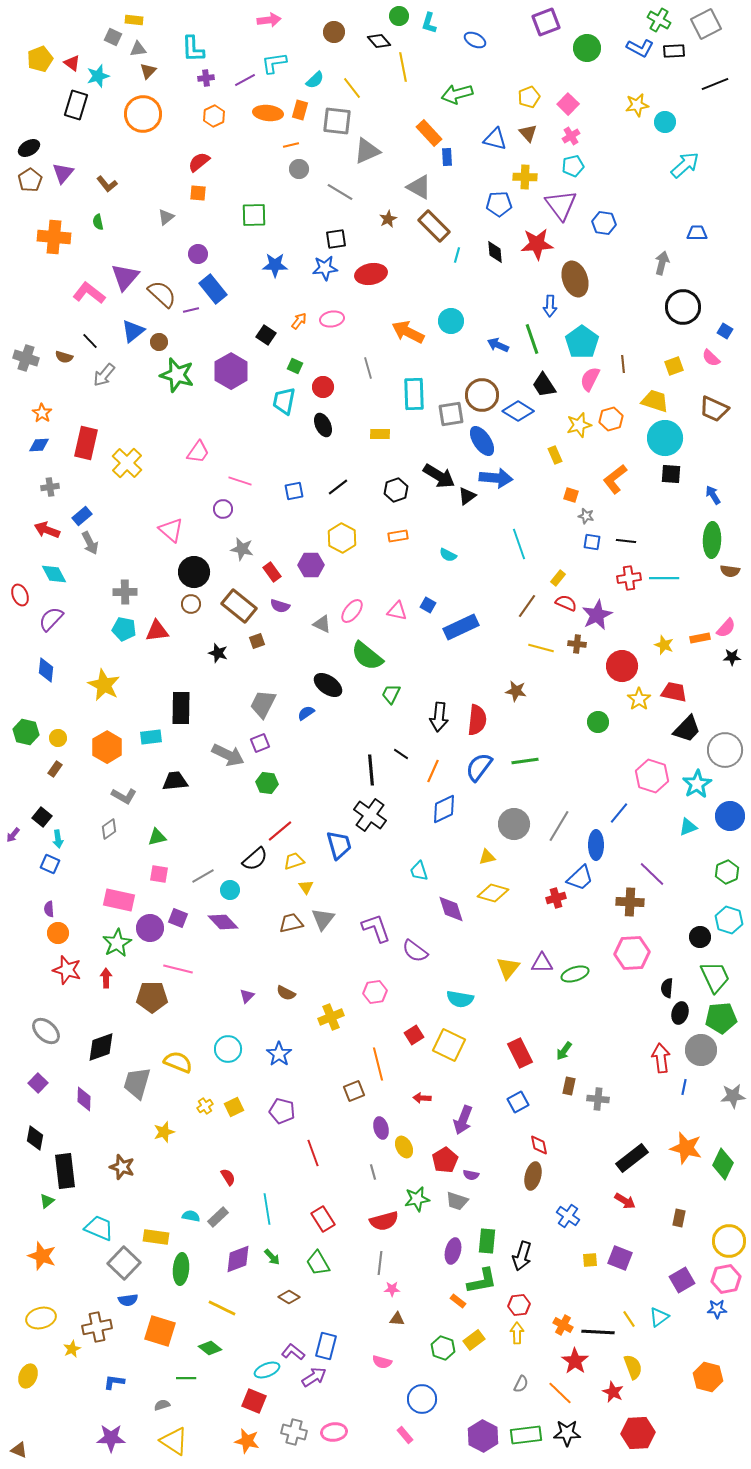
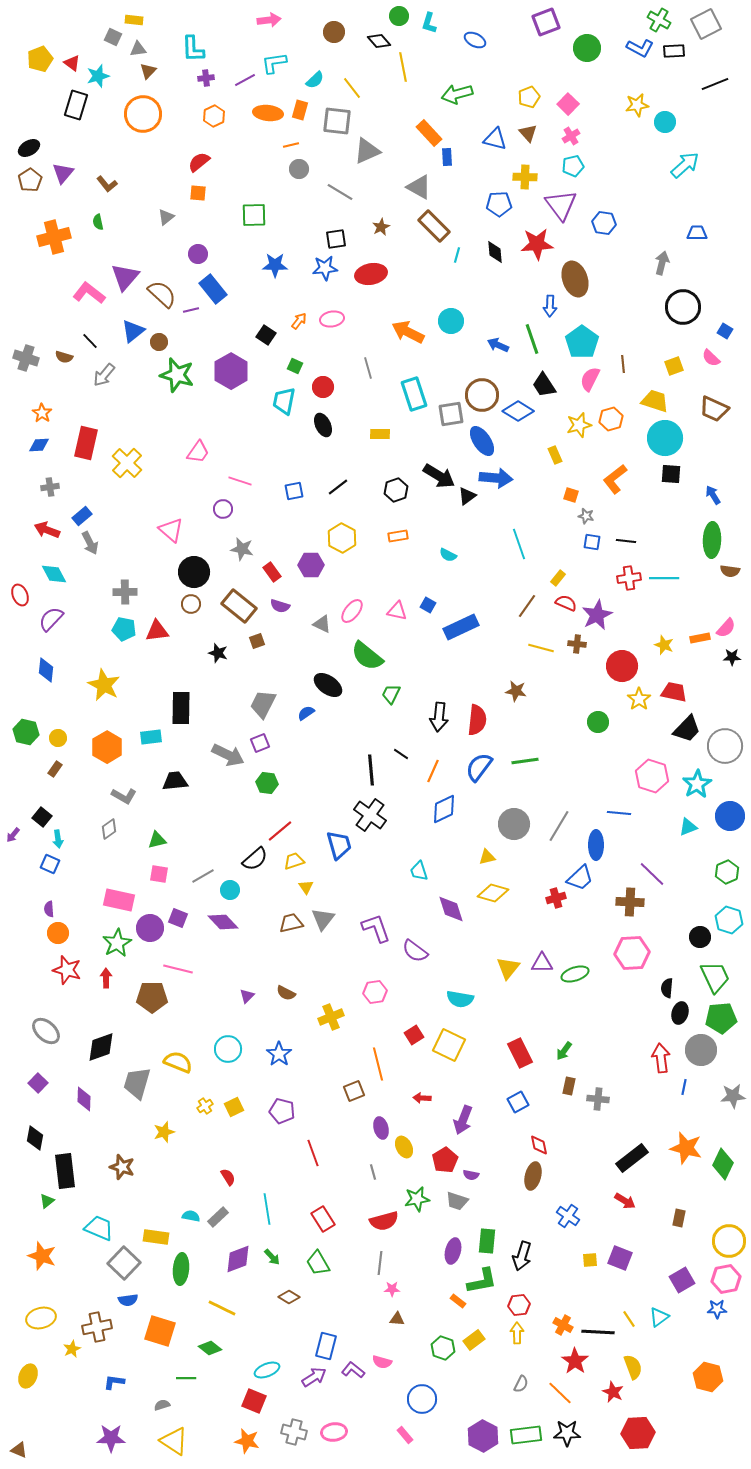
brown star at (388, 219): moved 7 px left, 8 px down
orange cross at (54, 237): rotated 20 degrees counterclockwise
cyan rectangle at (414, 394): rotated 16 degrees counterclockwise
gray circle at (725, 750): moved 4 px up
blue line at (619, 813): rotated 55 degrees clockwise
green triangle at (157, 837): moved 3 px down
purple L-shape at (293, 1352): moved 60 px right, 18 px down
